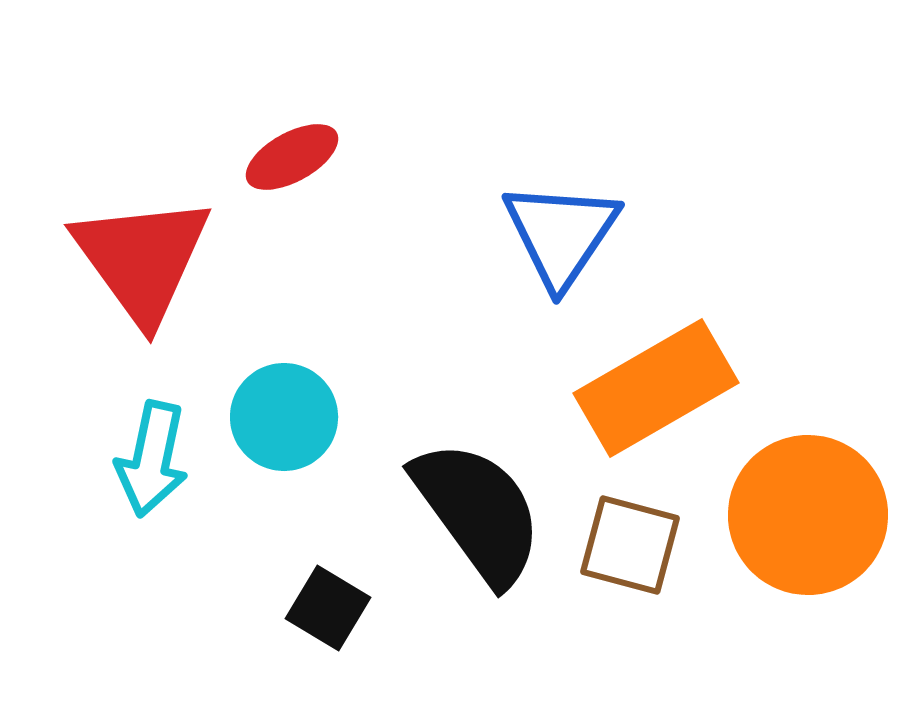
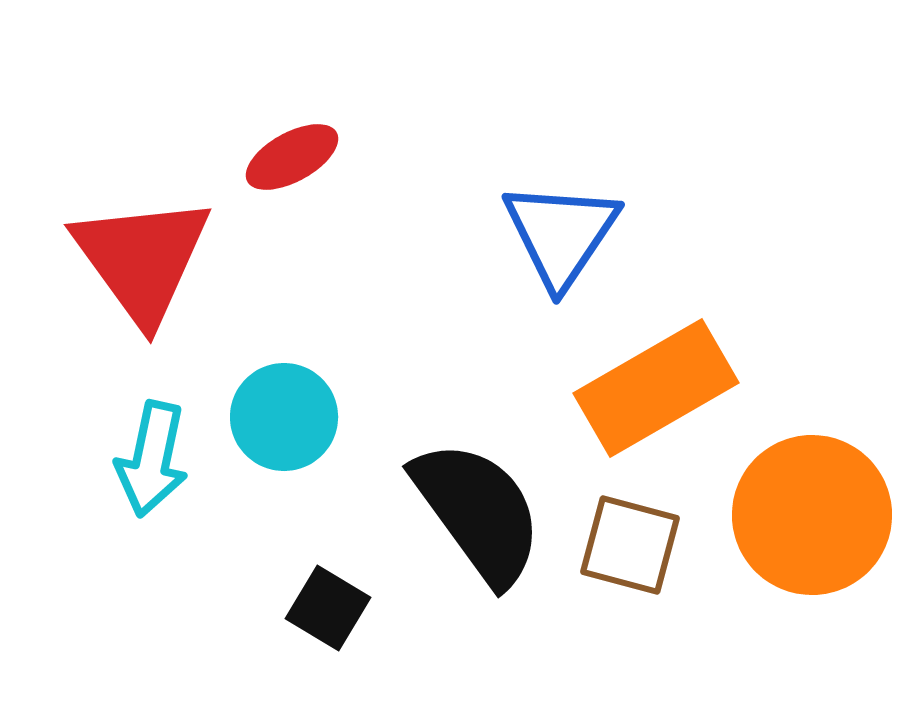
orange circle: moved 4 px right
